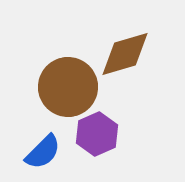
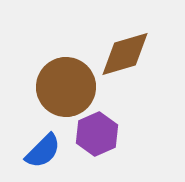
brown circle: moved 2 px left
blue semicircle: moved 1 px up
